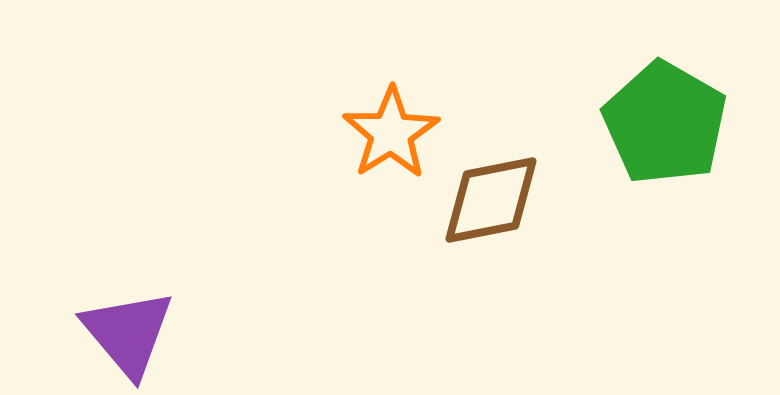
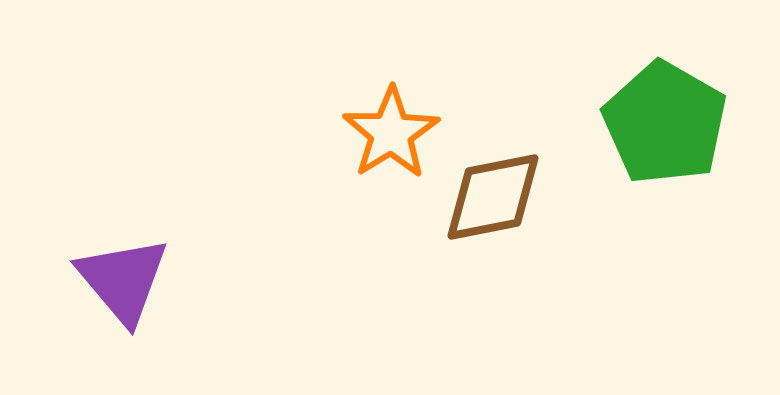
brown diamond: moved 2 px right, 3 px up
purple triangle: moved 5 px left, 53 px up
